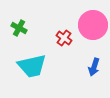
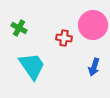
red cross: rotated 28 degrees counterclockwise
cyan trapezoid: rotated 112 degrees counterclockwise
